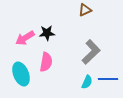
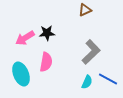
blue line: rotated 30 degrees clockwise
